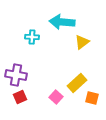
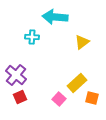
cyan arrow: moved 7 px left, 5 px up
purple cross: rotated 30 degrees clockwise
pink square: moved 3 px right, 2 px down
